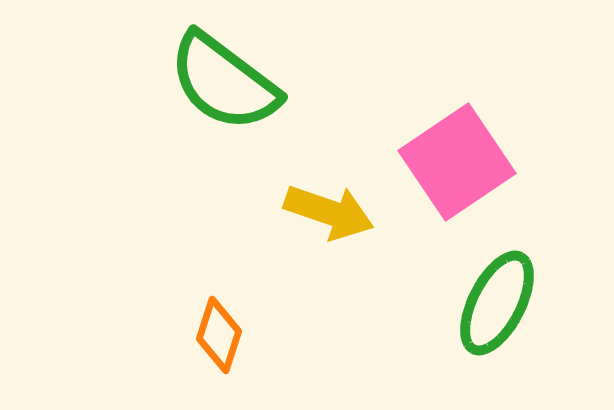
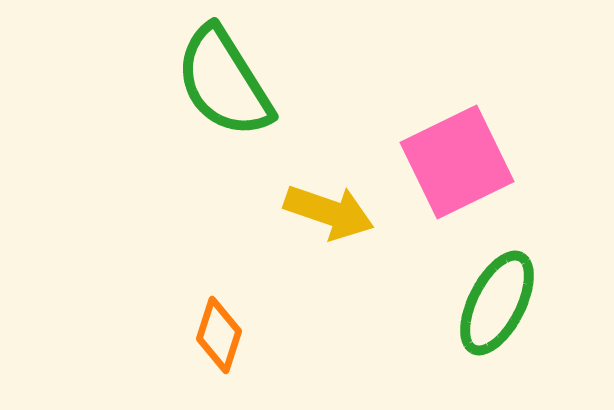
green semicircle: rotated 21 degrees clockwise
pink square: rotated 8 degrees clockwise
